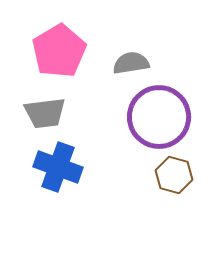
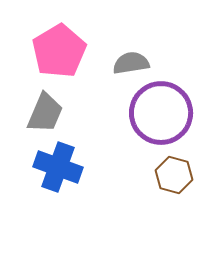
gray trapezoid: rotated 60 degrees counterclockwise
purple circle: moved 2 px right, 4 px up
